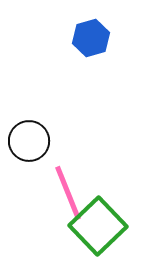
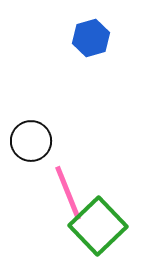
black circle: moved 2 px right
